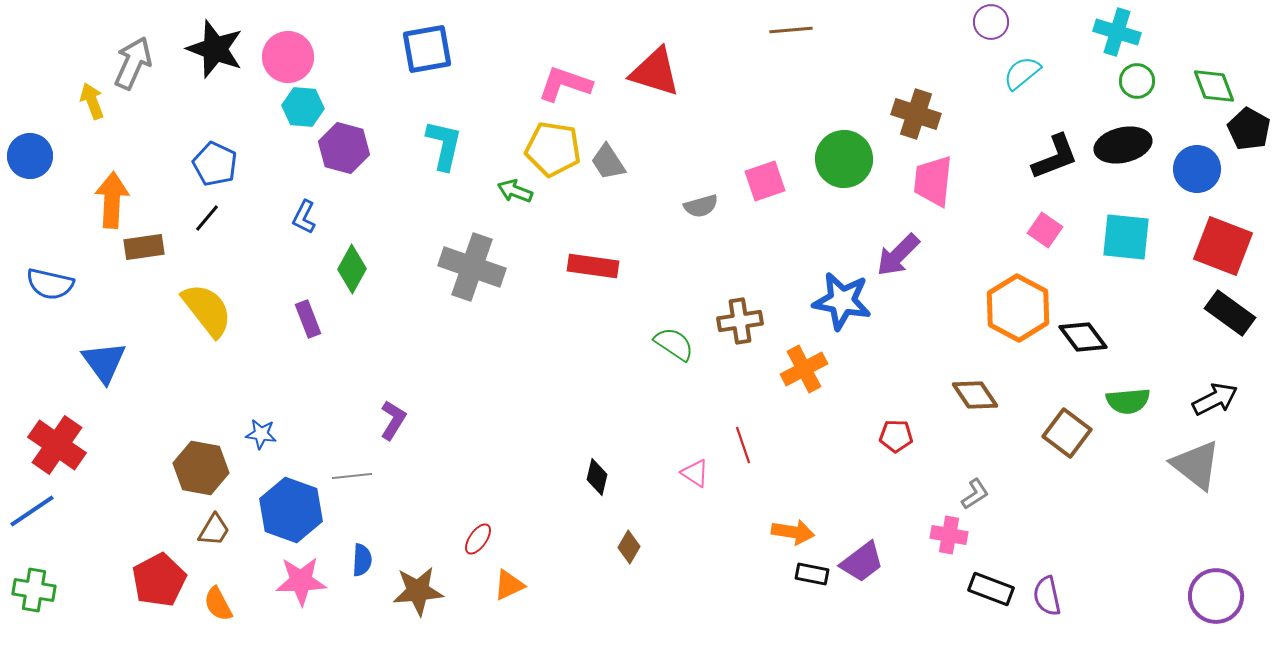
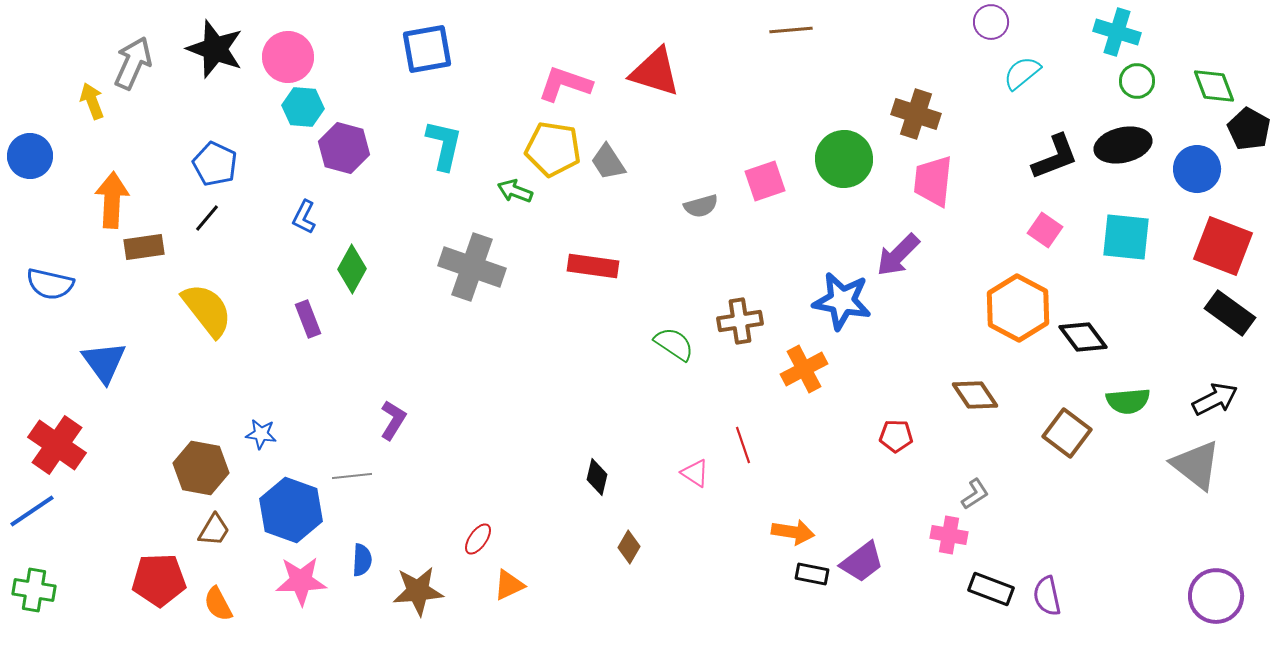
red pentagon at (159, 580): rotated 26 degrees clockwise
